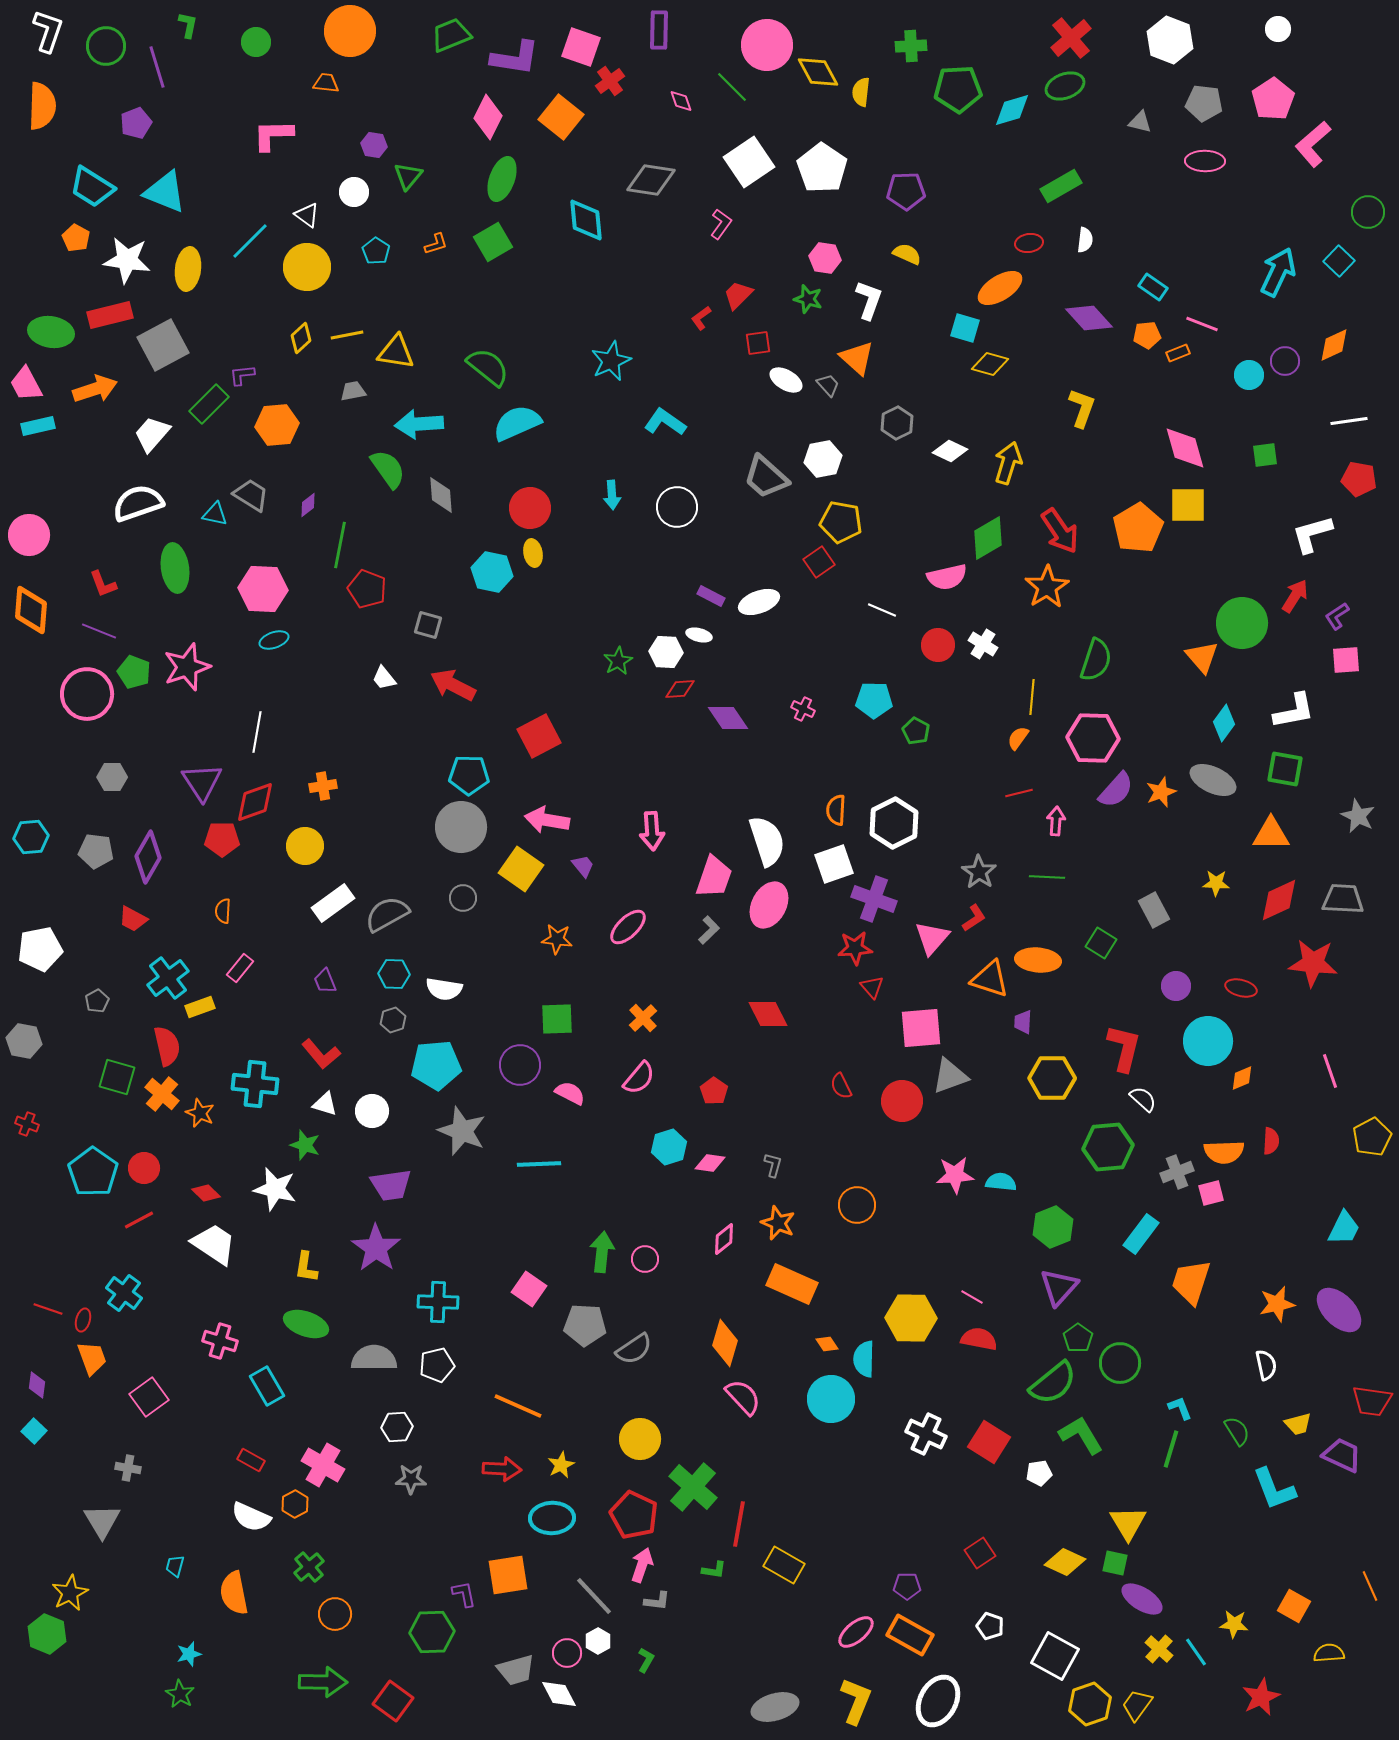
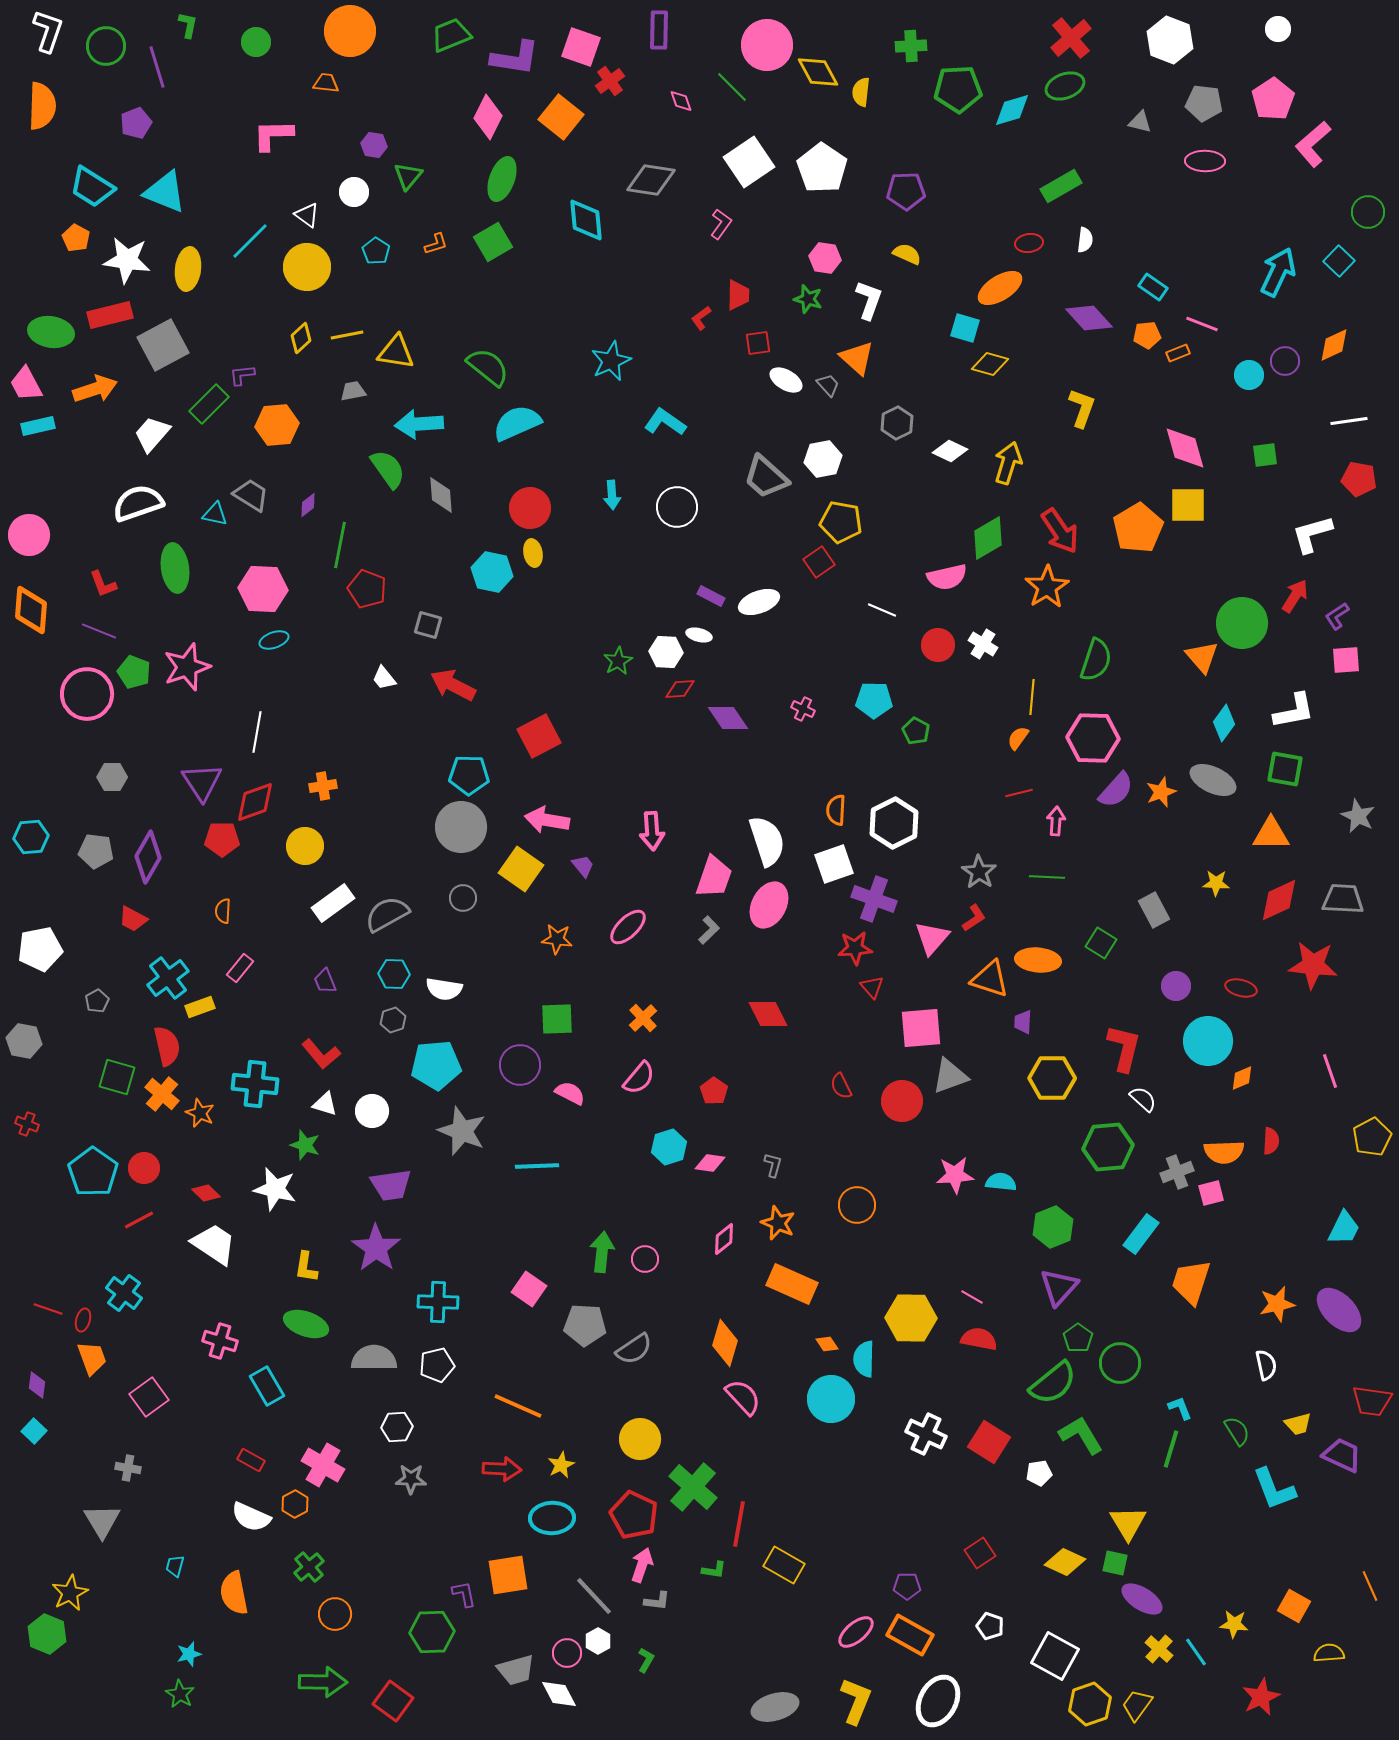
red trapezoid at (738, 295): rotated 136 degrees clockwise
red star at (1313, 963): moved 2 px down
cyan line at (539, 1164): moved 2 px left, 2 px down
